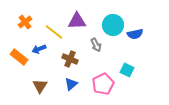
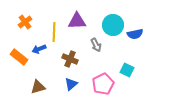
yellow line: rotated 54 degrees clockwise
brown triangle: moved 2 px left, 1 px down; rotated 42 degrees clockwise
